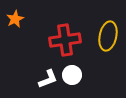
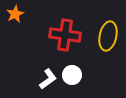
orange star: moved 5 px up
red cross: moved 5 px up; rotated 16 degrees clockwise
white L-shape: rotated 15 degrees counterclockwise
